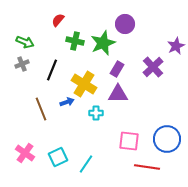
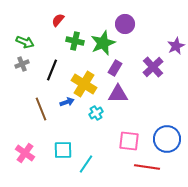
purple rectangle: moved 2 px left, 1 px up
cyan cross: rotated 32 degrees counterclockwise
cyan square: moved 5 px right, 7 px up; rotated 24 degrees clockwise
